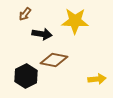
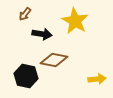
yellow star: rotated 28 degrees clockwise
black hexagon: rotated 20 degrees counterclockwise
